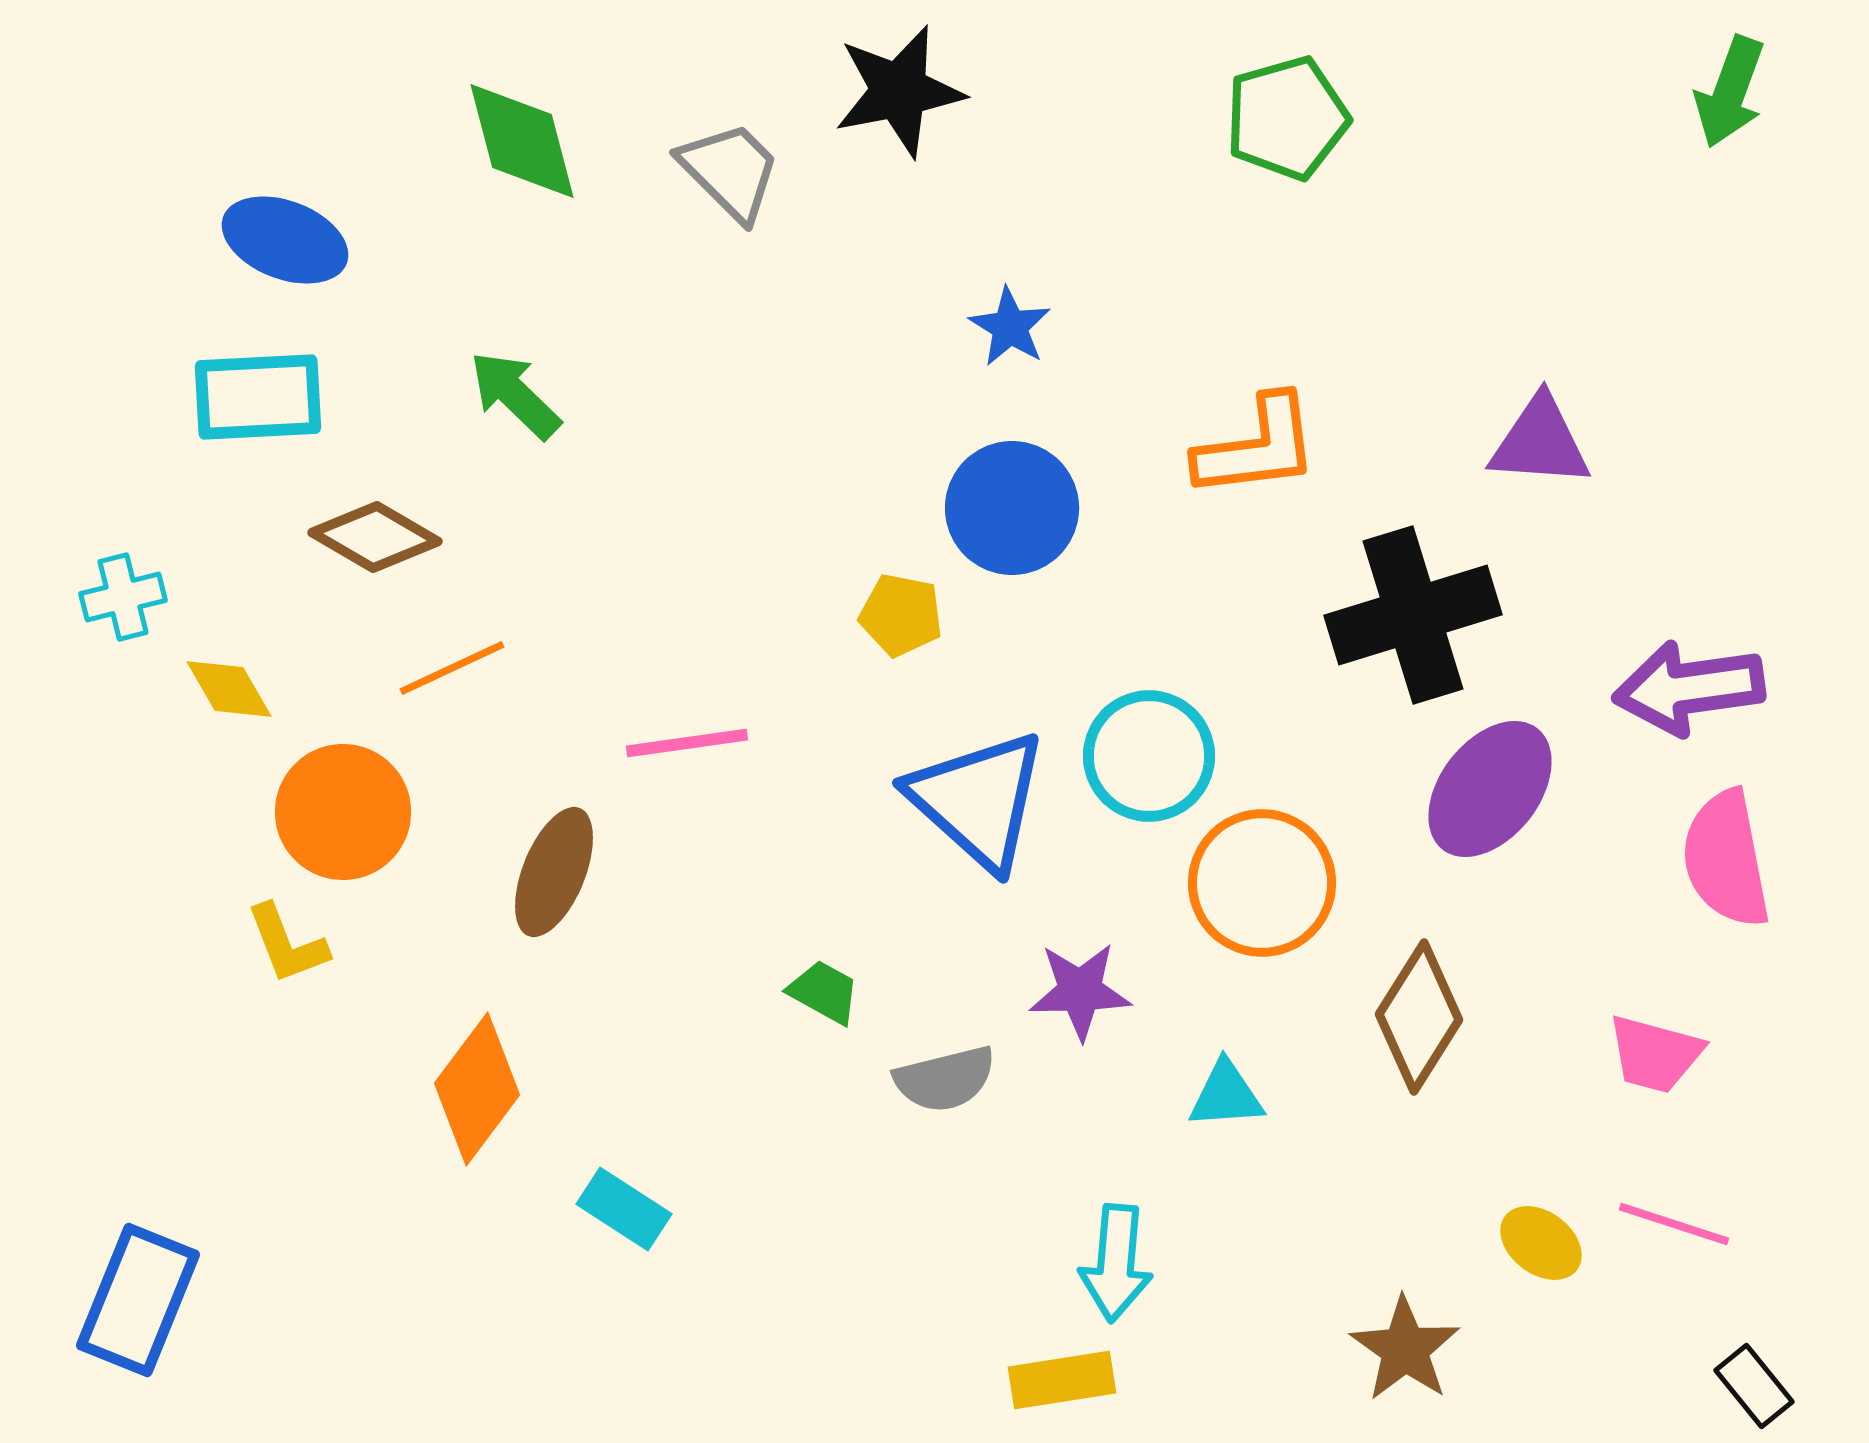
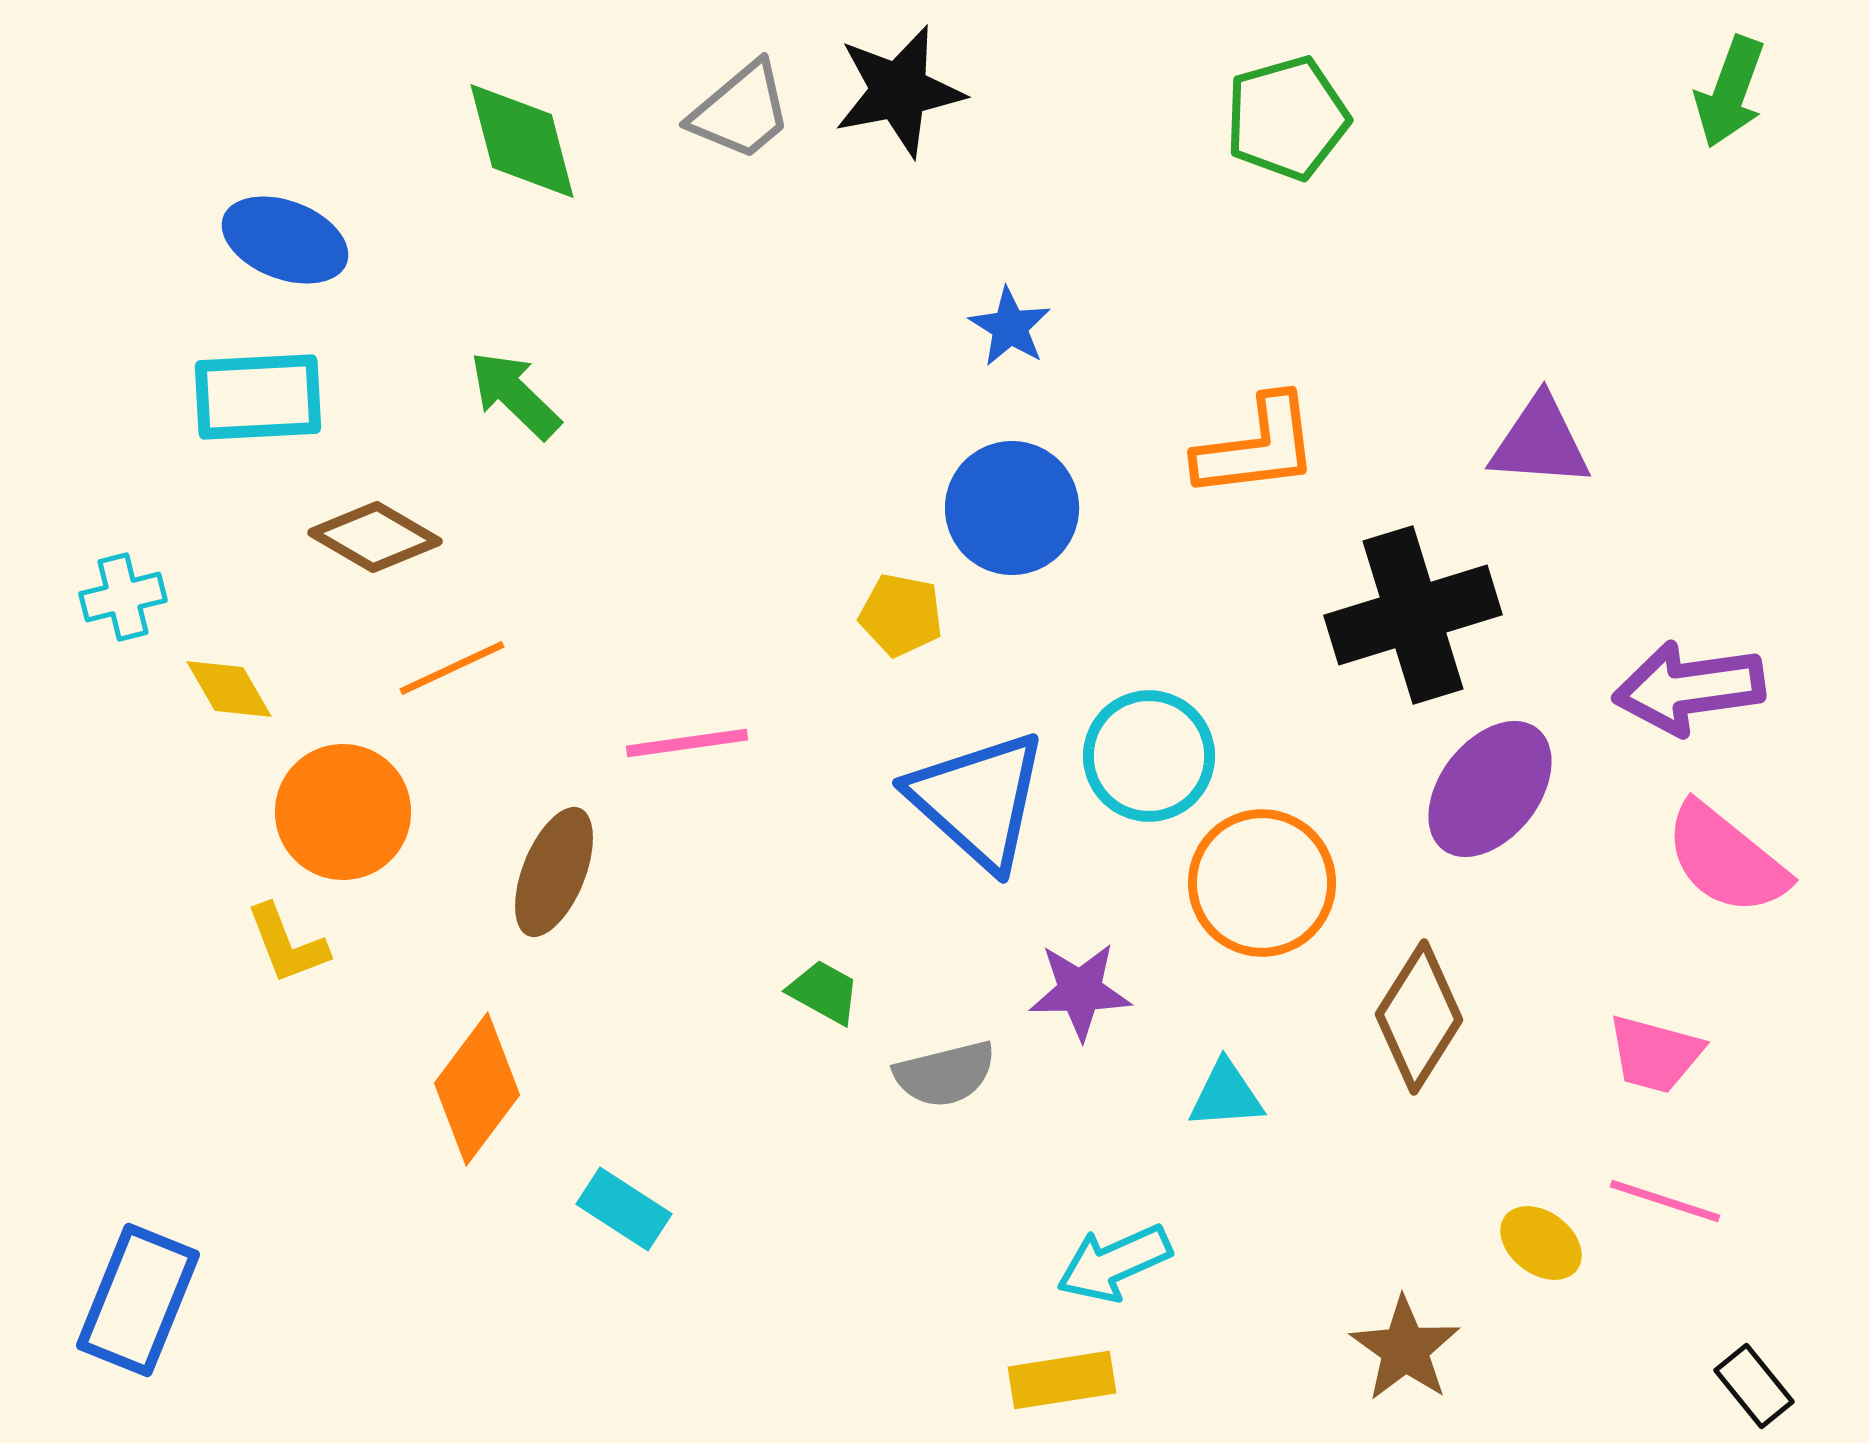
gray trapezoid at (730, 171): moved 11 px right, 60 px up; rotated 95 degrees clockwise
pink semicircle at (1726, 859): rotated 40 degrees counterclockwise
gray semicircle at (945, 1079): moved 5 px up
pink line at (1674, 1224): moved 9 px left, 23 px up
cyan arrow at (1116, 1263): moved 2 px left; rotated 61 degrees clockwise
